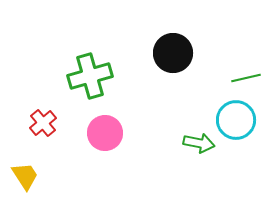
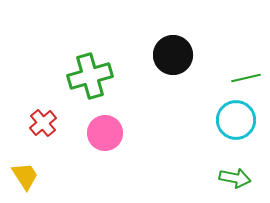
black circle: moved 2 px down
green arrow: moved 36 px right, 35 px down
